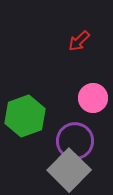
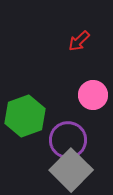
pink circle: moved 3 px up
purple circle: moved 7 px left, 1 px up
gray square: moved 2 px right
